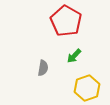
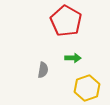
green arrow: moved 1 px left, 2 px down; rotated 133 degrees counterclockwise
gray semicircle: moved 2 px down
